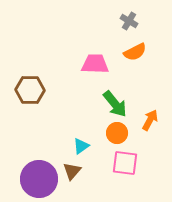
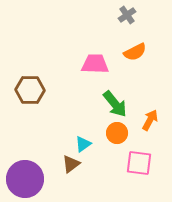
gray cross: moved 2 px left, 6 px up; rotated 24 degrees clockwise
cyan triangle: moved 2 px right, 2 px up
pink square: moved 14 px right
brown triangle: moved 1 px left, 7 px up; rotated 12 degrees clockwise
purple circle: moved 14 px left
